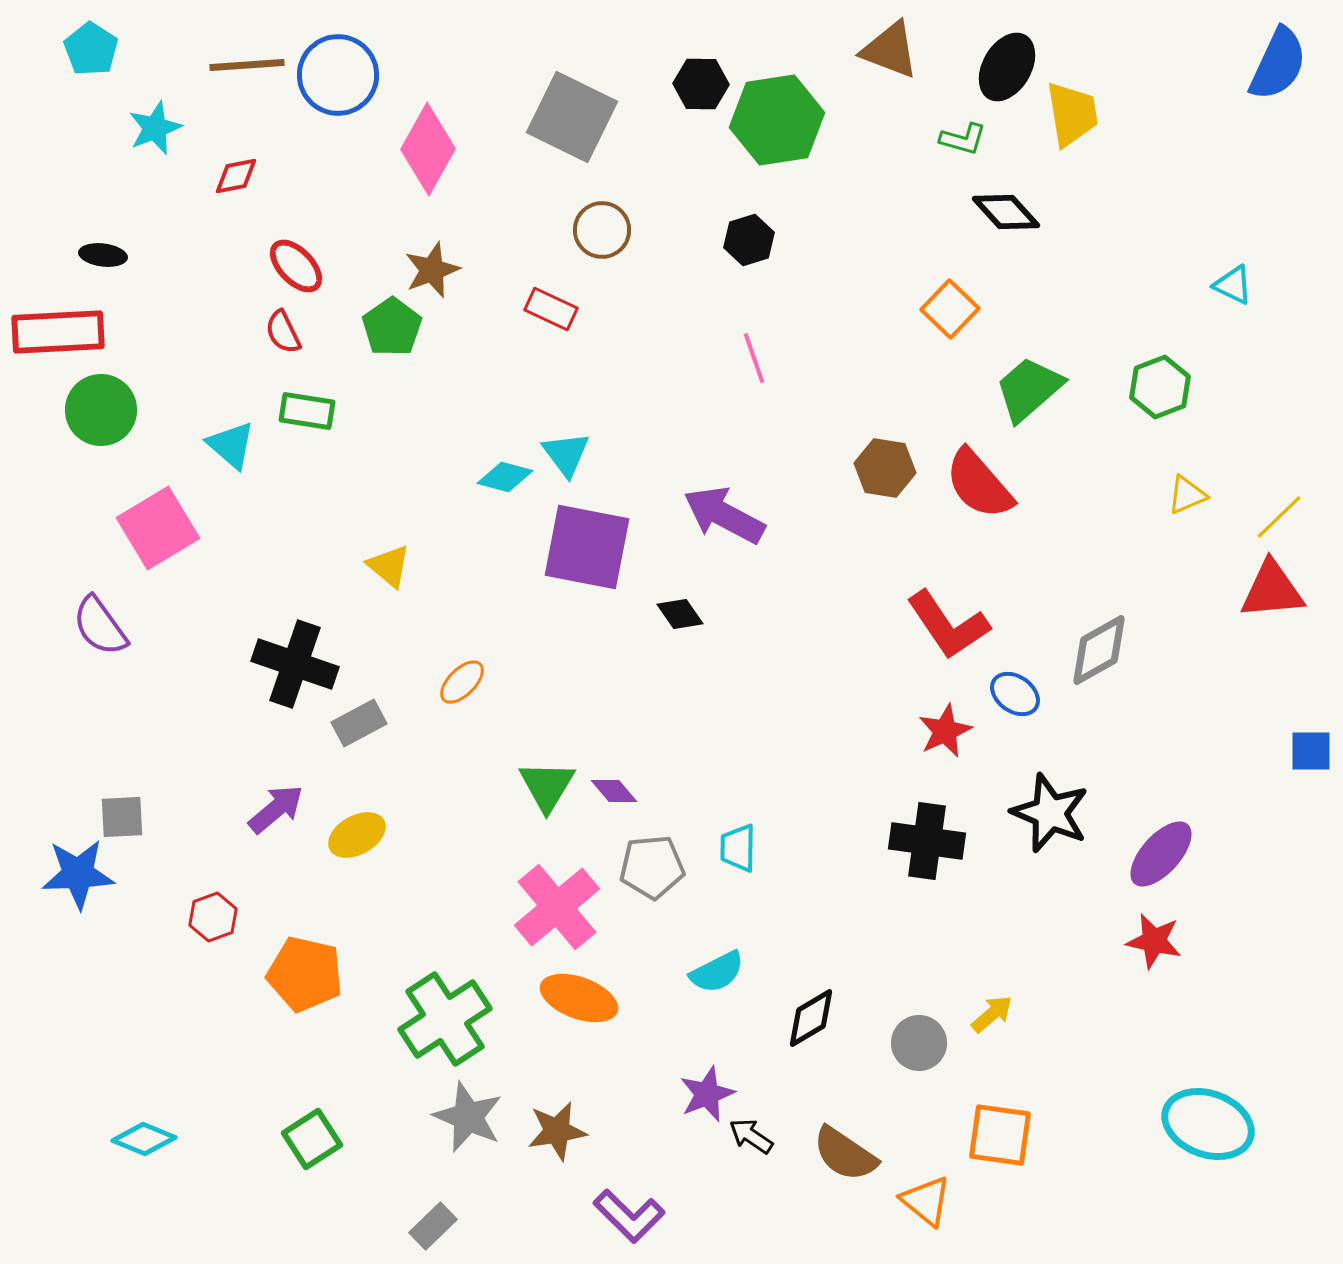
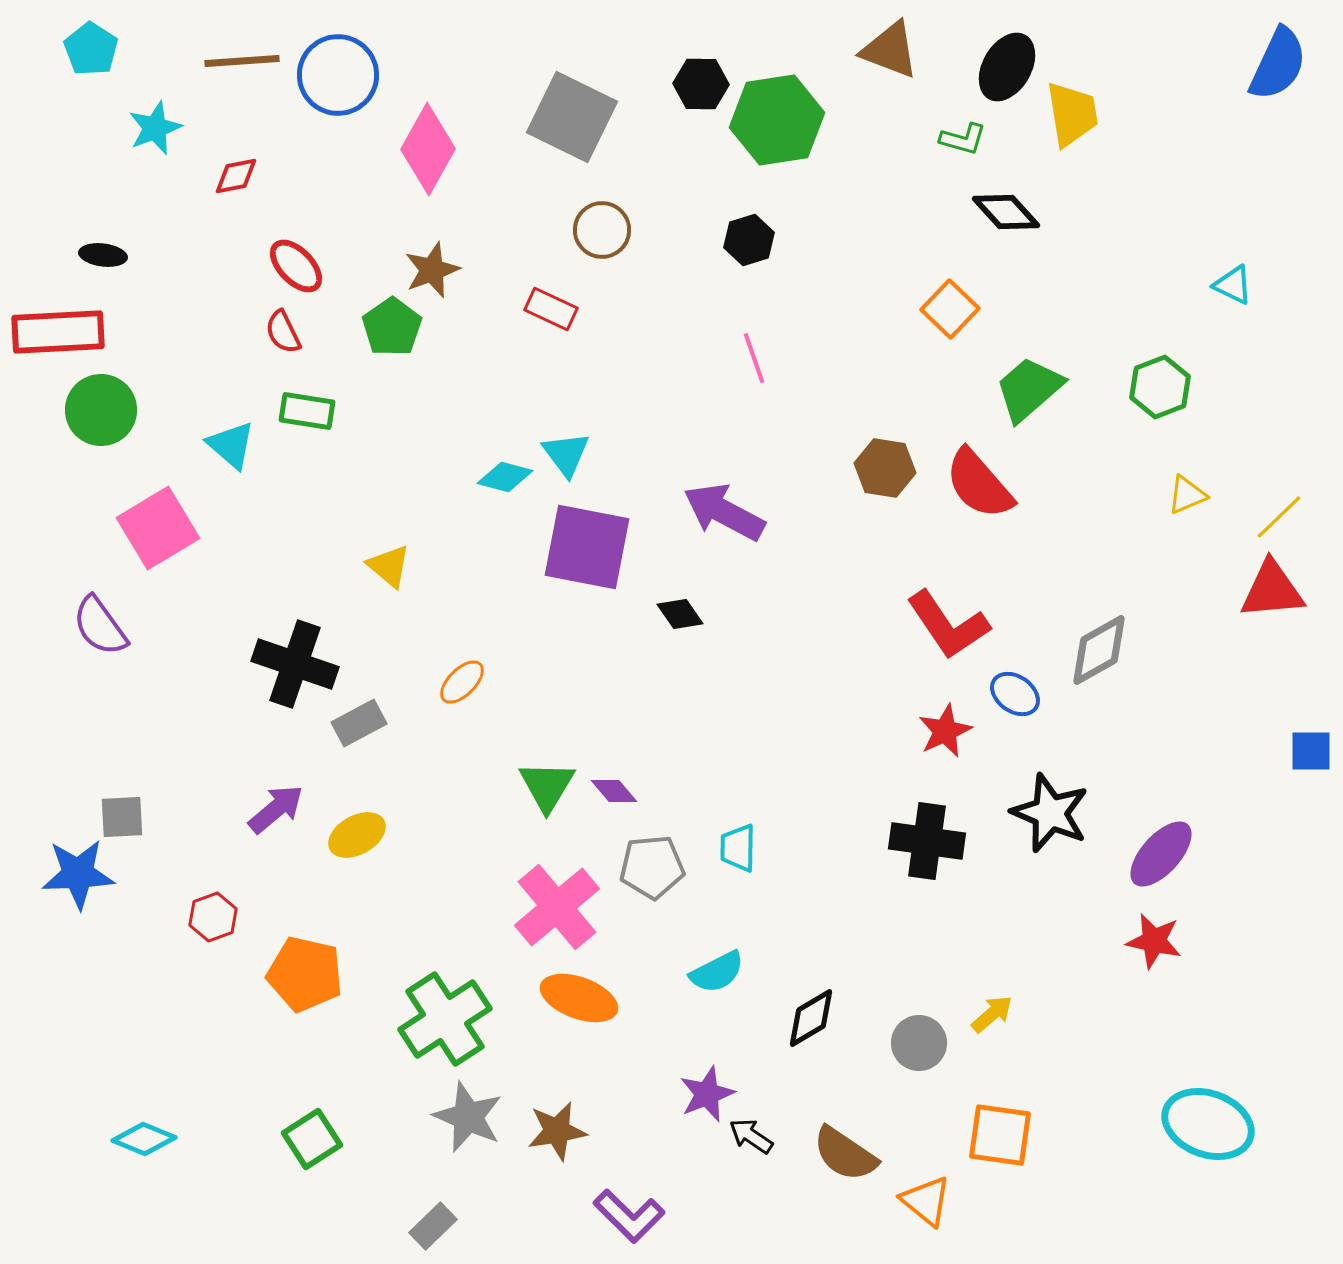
brown line at (247, 65): moved 5 px left, 4 px up
purple arrow at (724, 515): moved 3 px up
